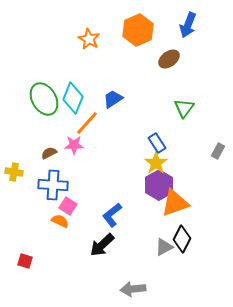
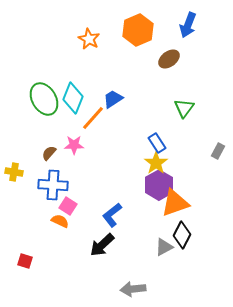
orange line: moved 6 px right, 5 px up
brown semicircle: rotated 21 degrees counterclockwise
black diamond: moved 4 px up
